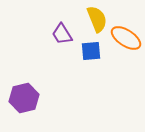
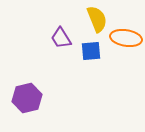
purple trapezoid: moved 1 px left, 4 px down
orange ellipse: rotated 24 degrees counterclockwise
purple hexagon: moved 3 px right
